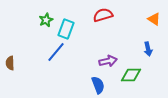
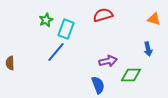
orange triangle: rotated 16 degrees counterclockwise
